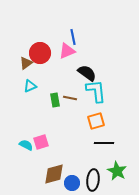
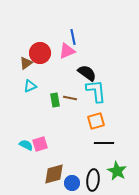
pink square: moved 1 px left, 2 px down
